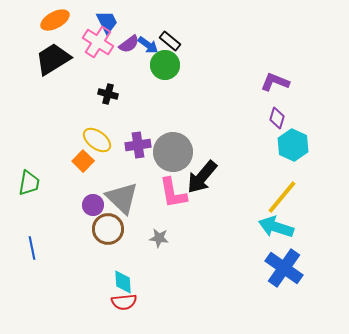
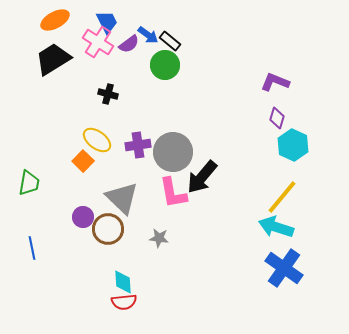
blue arrow: moved 10 px up
purple circle: moved 10 px left, 12 px down
